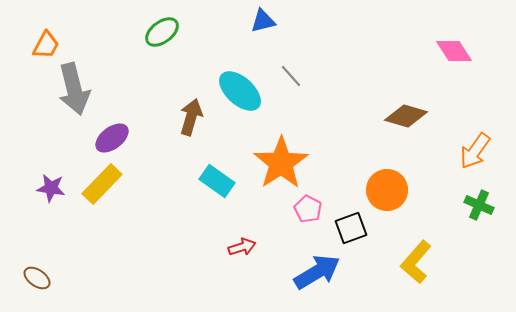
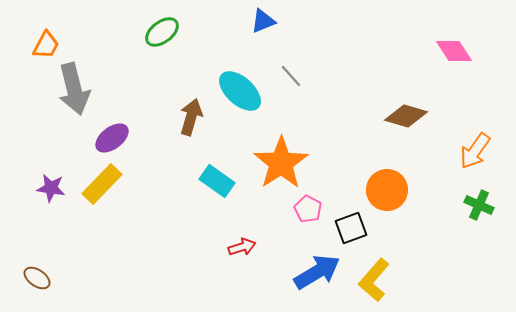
blue triangle: rotated 8 degrees counterclockwise
yellow L-shape: moved 42 px left, 18 px down
